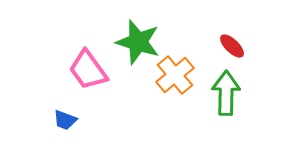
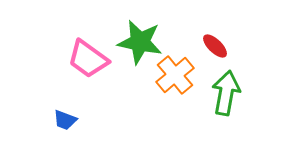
green star: moved 2 px right; rotated 6 degrees counterclockwise
red ellipse: moved 17 px left
pink trapezoid: moved 11 px up; rotated 18 degrees counterclockwise
green arrow: rotated 9 degrees clockwise
